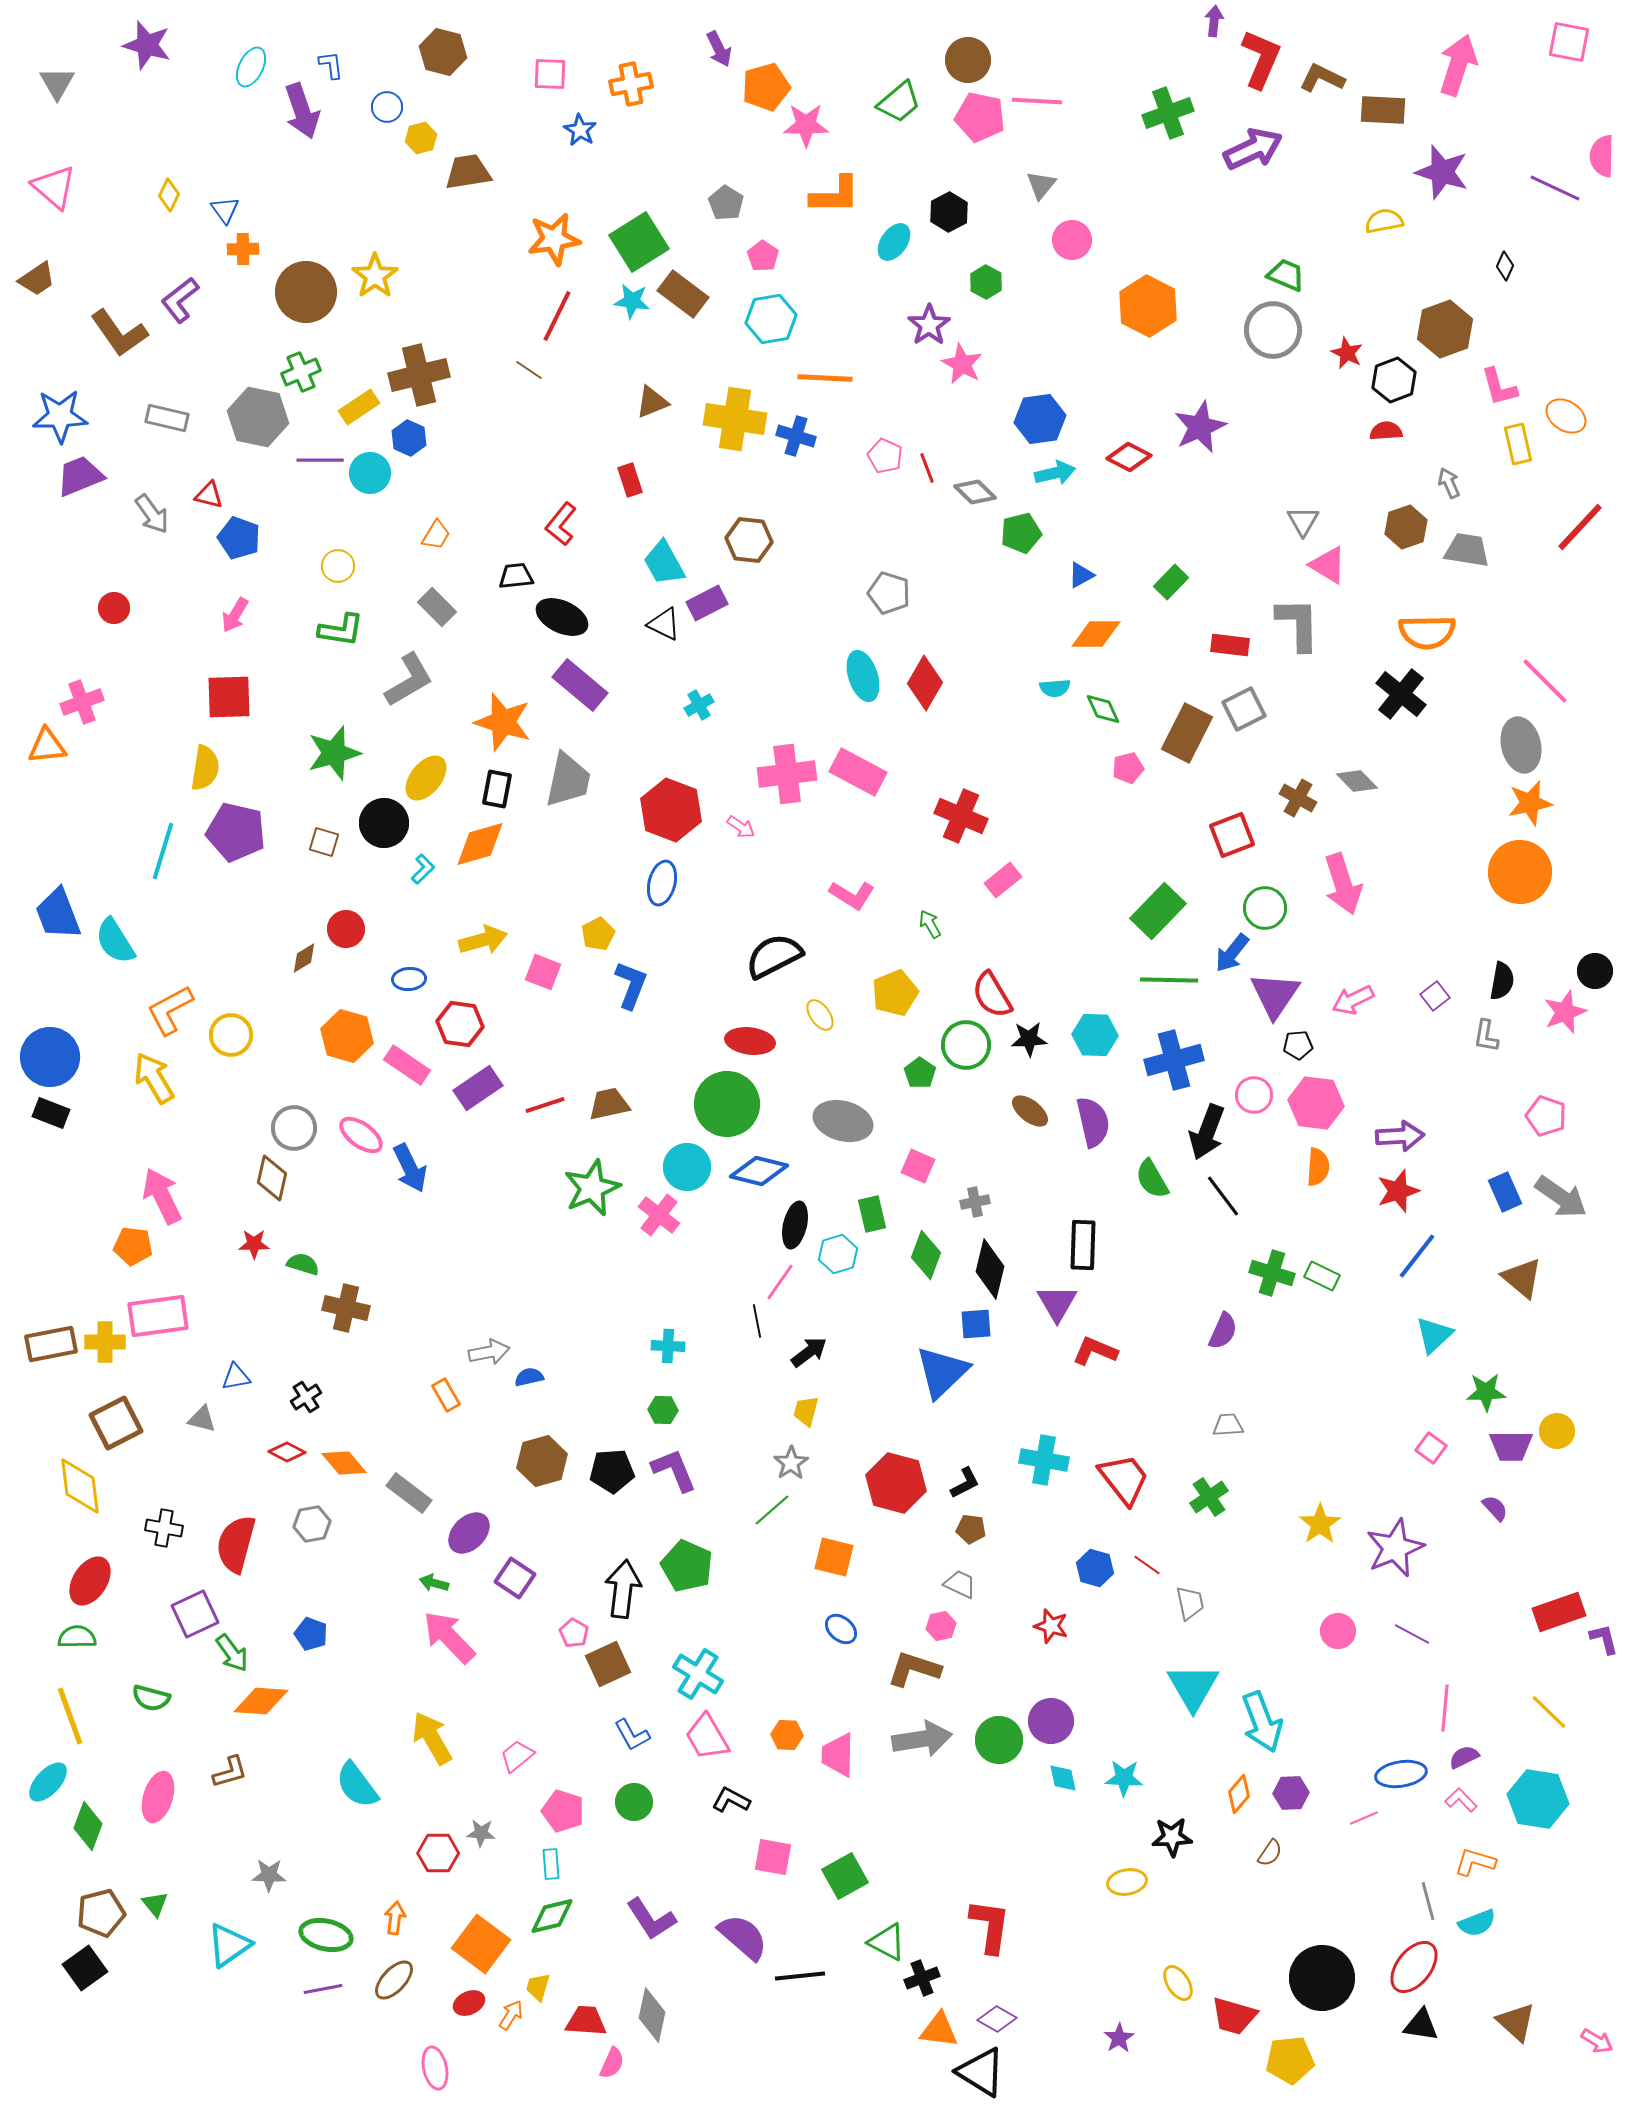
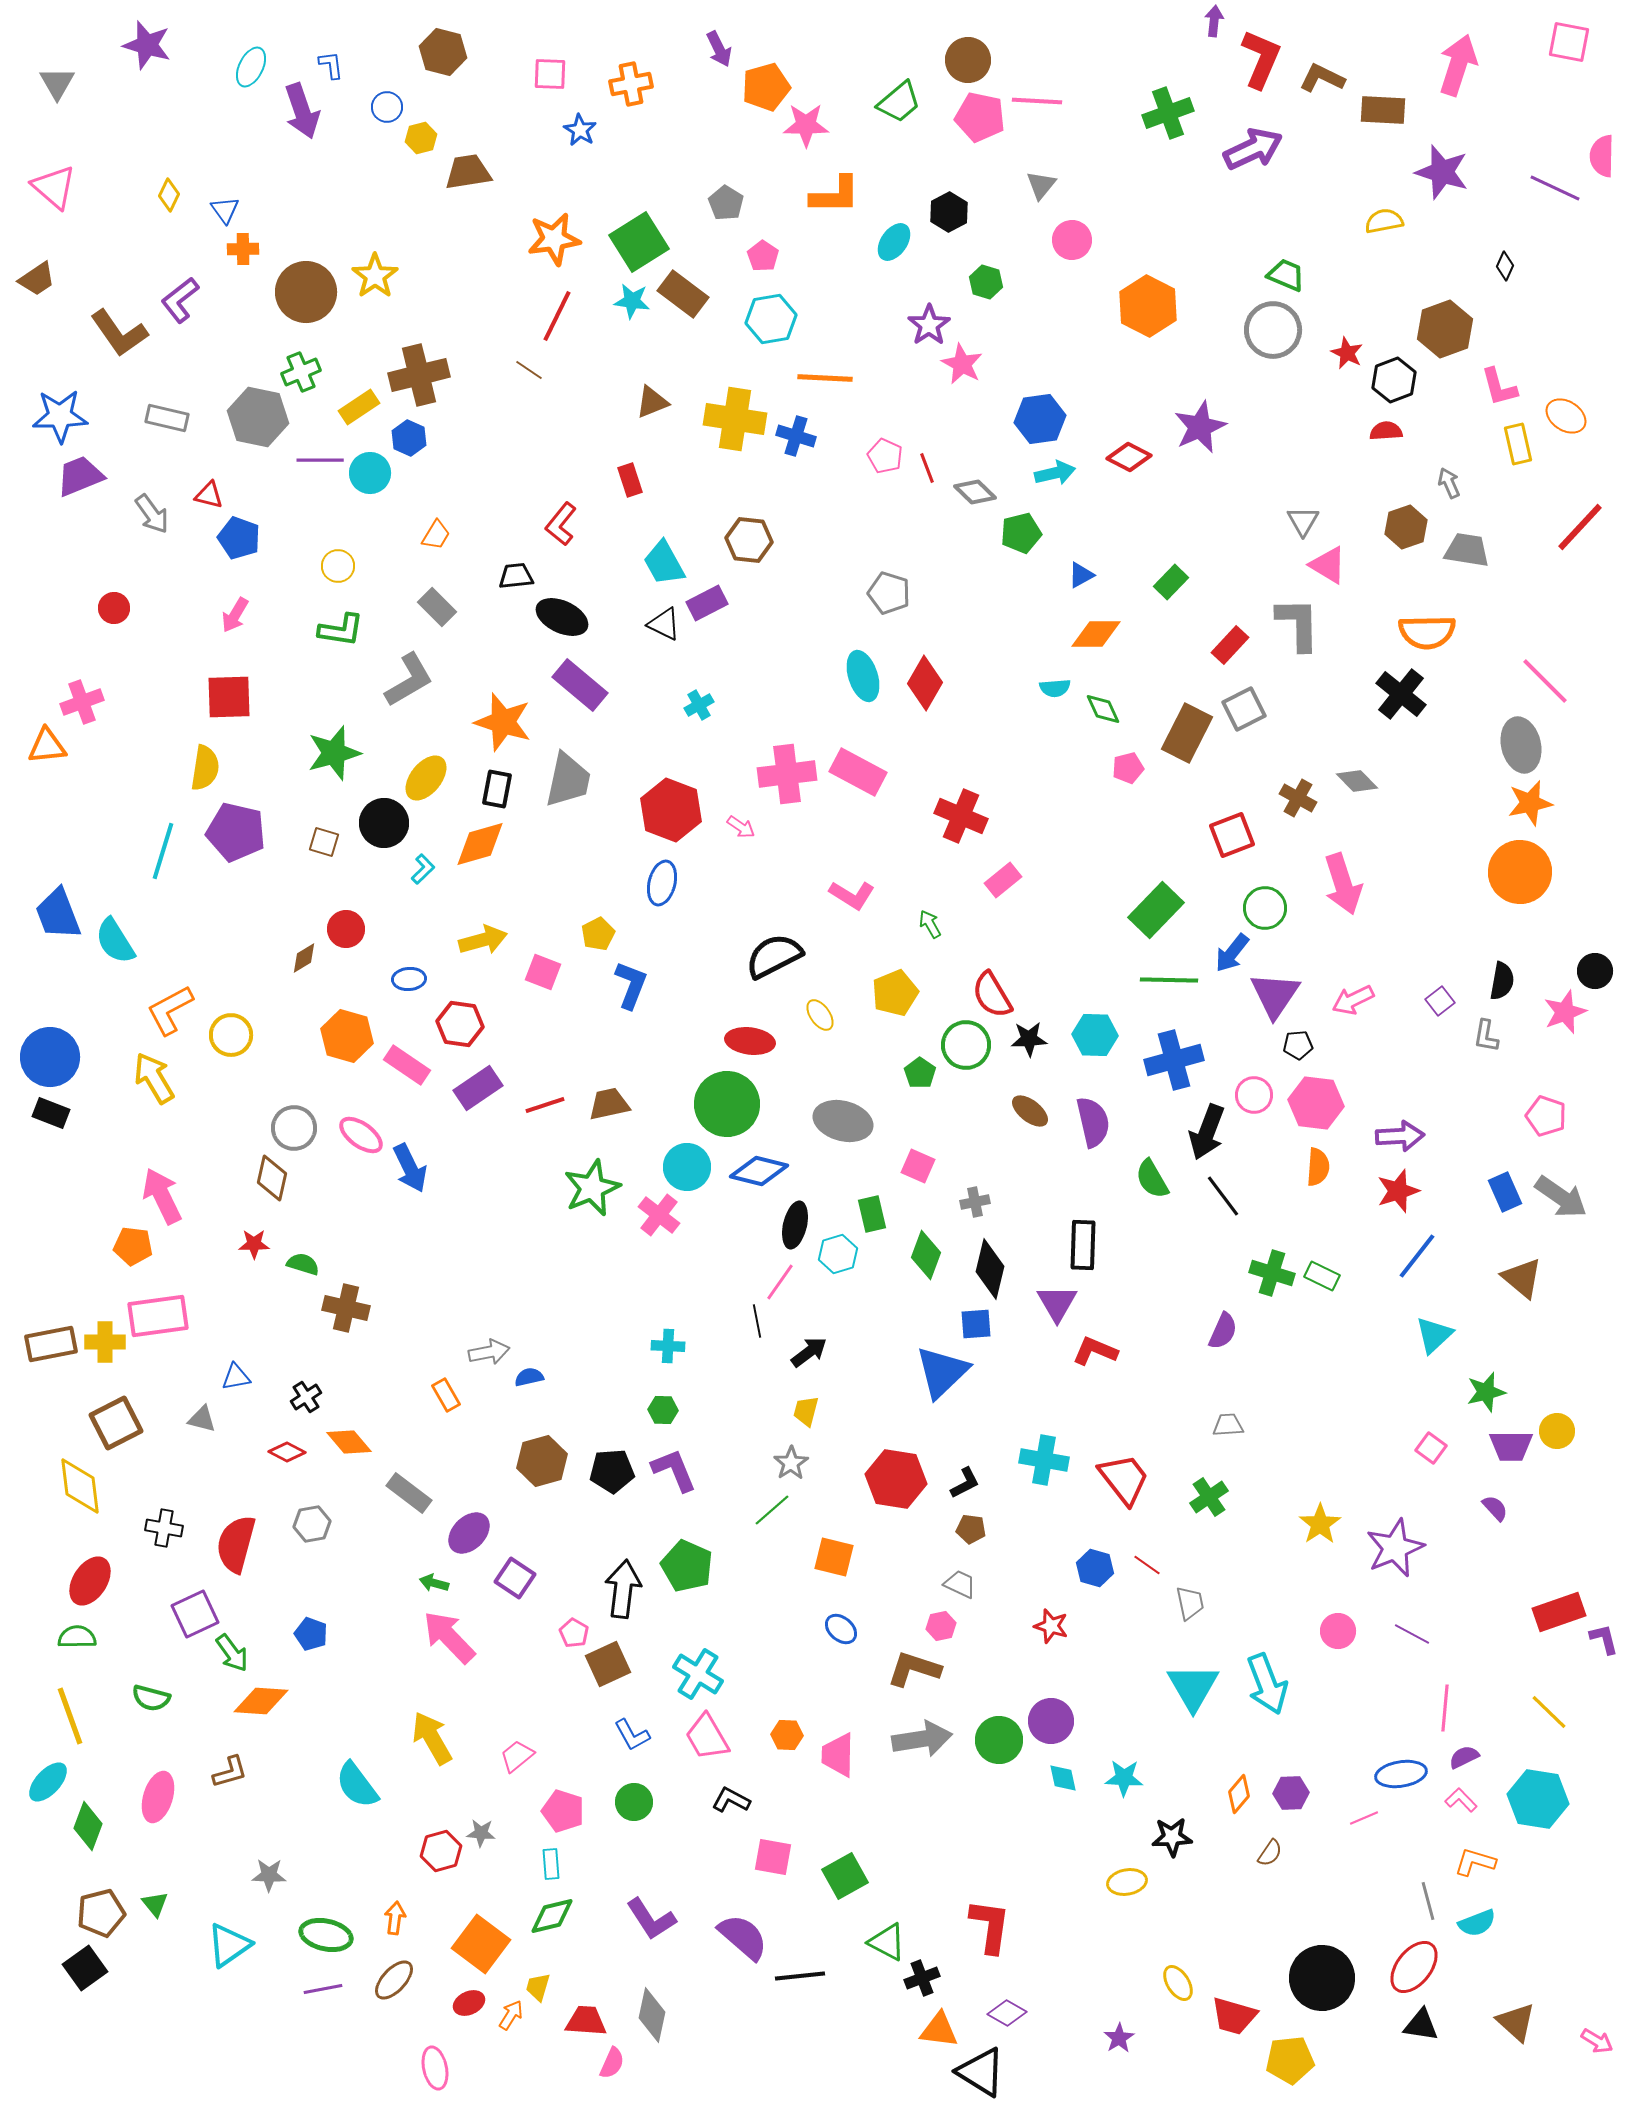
green hexagon at (986, 282): rotated 12 degrees counterclockwise
red rectangle at (1230, 645): rotated 54 degrees counterclockwise
green rectangle at (1158, 911): moved 2 px left, 1 px up
purple square at (1435, 996): moved 5 px right, 5 px down
green star at (1486, 1392): rotated 12 degrees counterclockwise
orange diamond at (344, 1463): moved 5 px right, 21 px up
red hexagon at (896, 1483): moved 4 px up; rotated 6 degrees counterclockwise
cyan arrow at (1262, 1722): moved 5 px right, 38 px up
red hexagon at (438, 1853): moved 3 px right, 2 px up; rotated 15 degrees counterclockwise
purple diamond at (997, 2019): moved 10 px right, 6 px up
